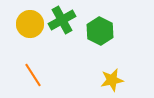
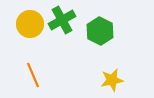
orange line: rotated 10 degrees clockwise
